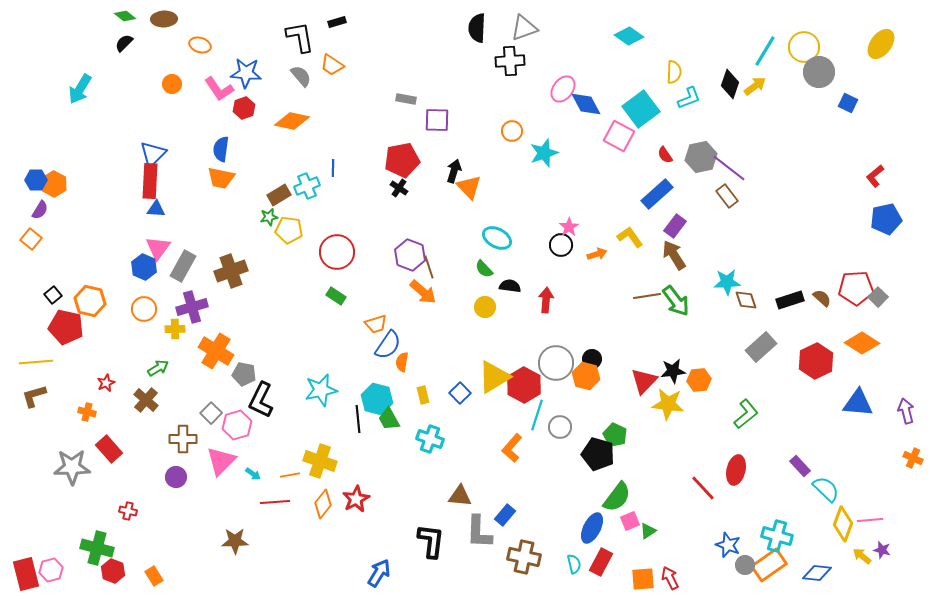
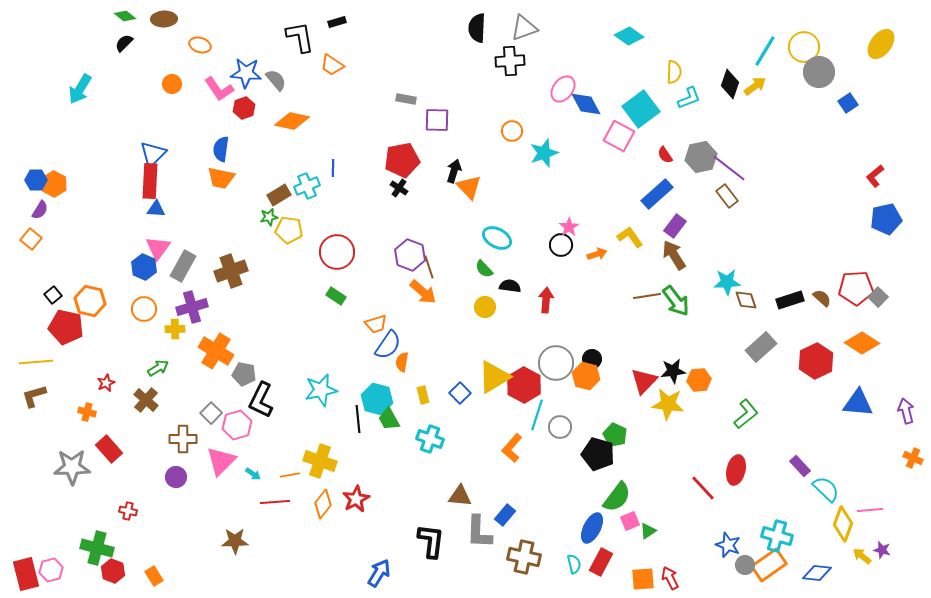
gray semicircle at (301, 76): moved 25 px left, 4 px down
blue square at (848, 103): rotated 30 degrees clockwise
pink line at (870, 520): moved 10 px up
